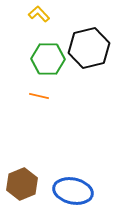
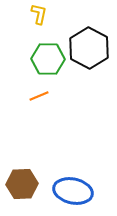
yellow L-shape: rotated 55 degrees clockwise
black hexagon: rotated 18 degrees counterclockwise
orange line: rotated 36 degrees counterclockwise
brown hexagon: rotated 20 degrees clockwise
